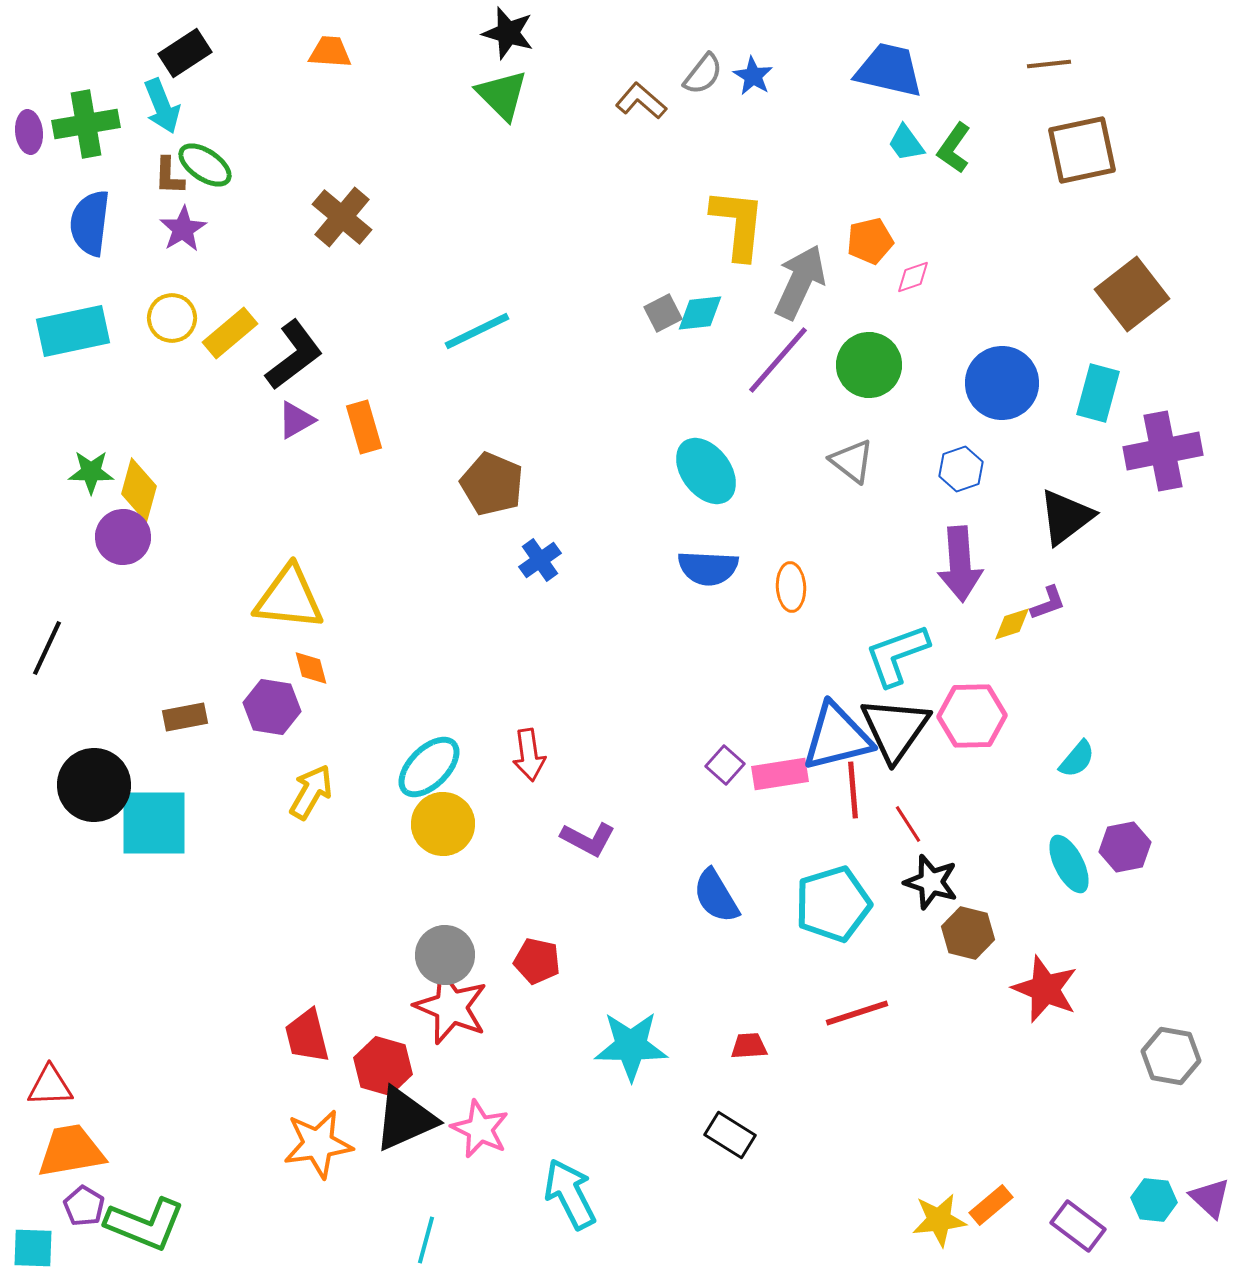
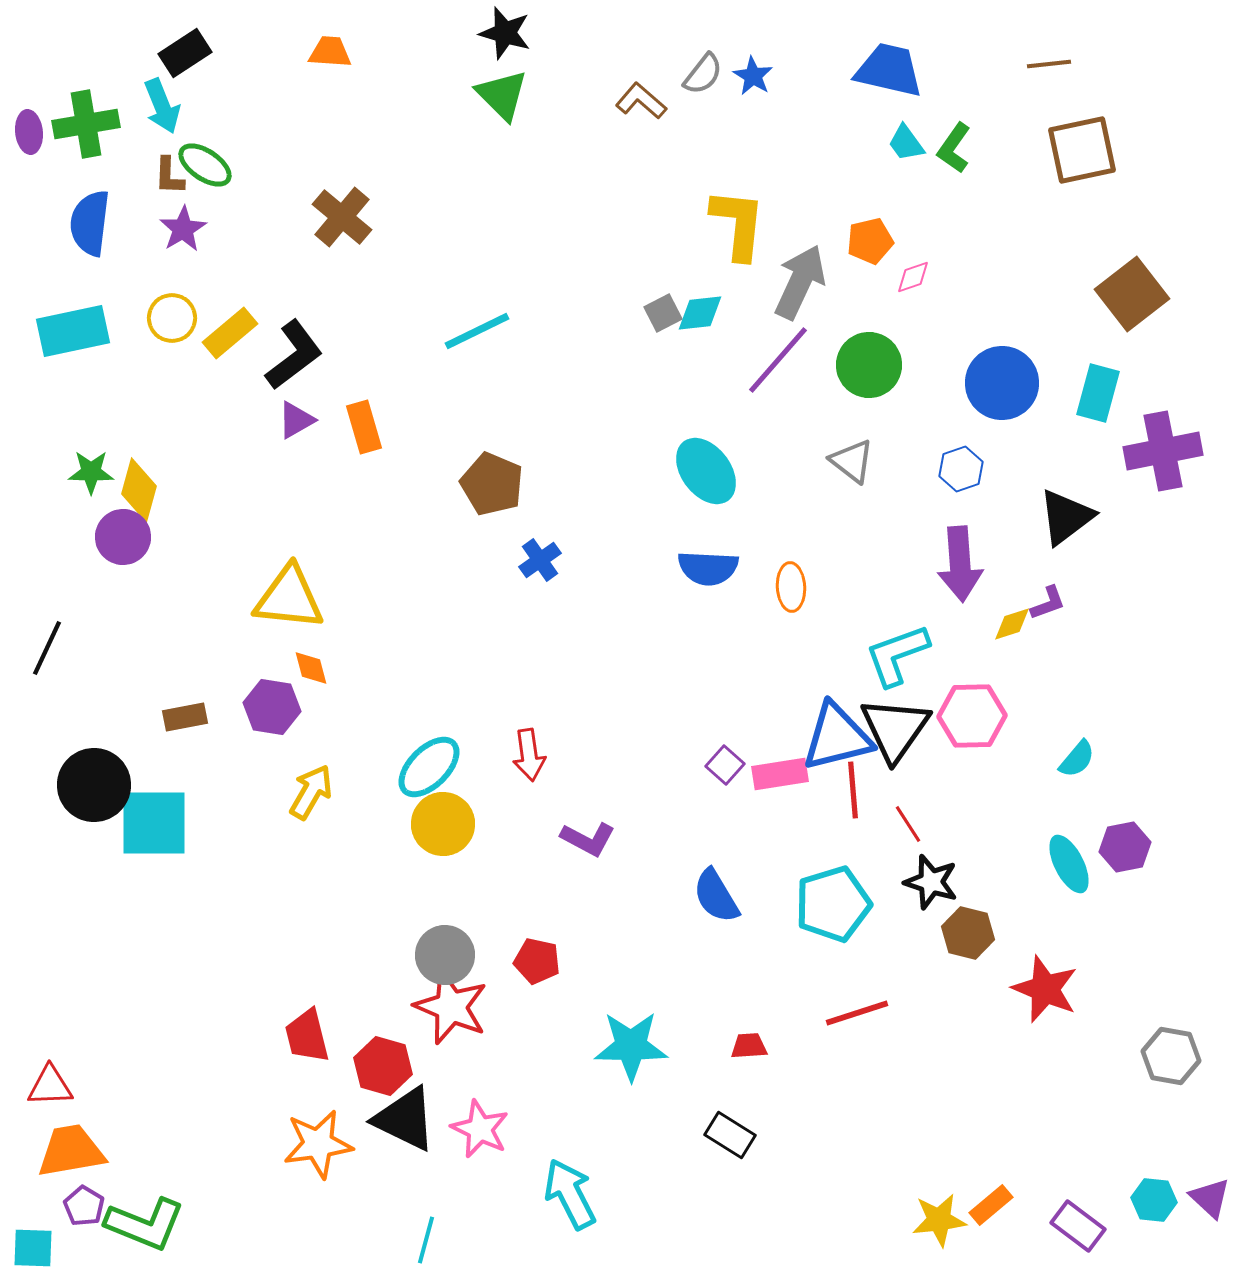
black star at (508, 33): moved 3 px left
black triangle at (405, 1119): rotated 50 degrees clockwise
